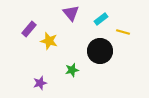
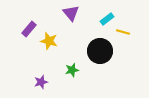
cyan rectangle: moved 6 px right
purple star: moved 1 px right, 1 px up
